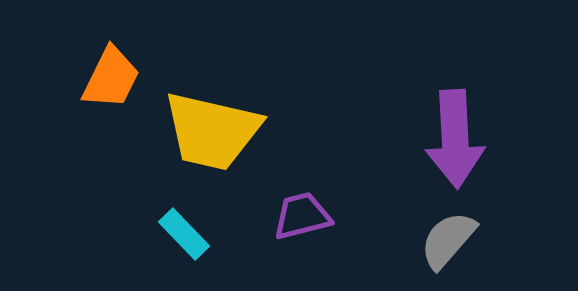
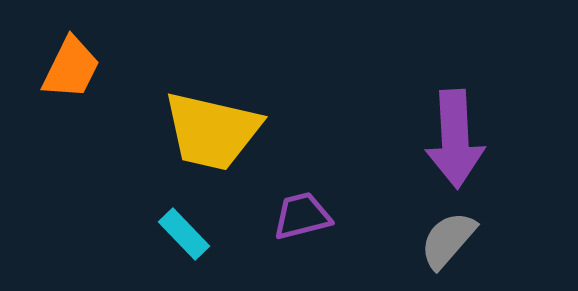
orange trapezoid: moved 40 px left, 10 px up
